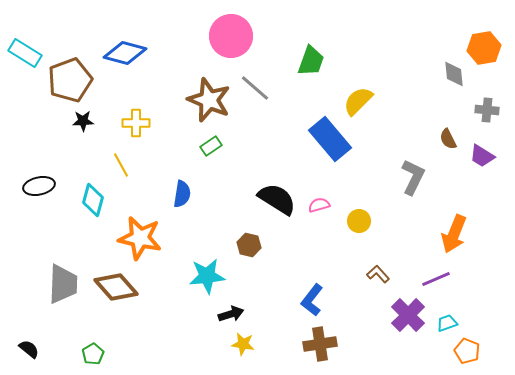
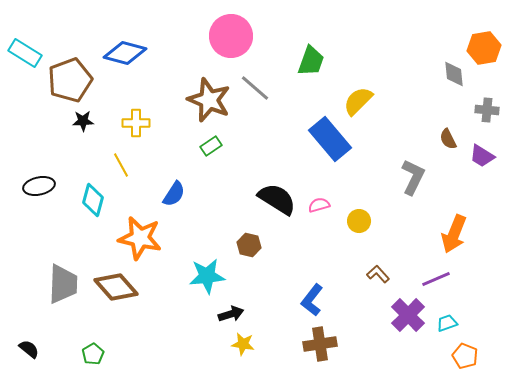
blue semicircle at (182, 194): moved 8 px left; rotated 24 degrees clockwise
orange pentagon at (467, 351): moved 2 px left, 5 px down
